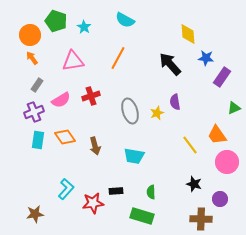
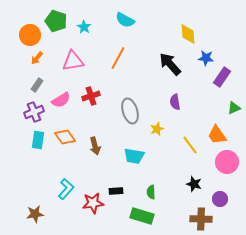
orange arrow: moved 5 px right; rotated 104 degrees counterclockwise
yellow star: moved 16 px down
